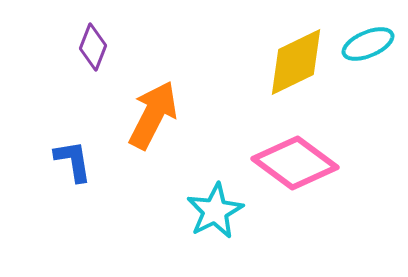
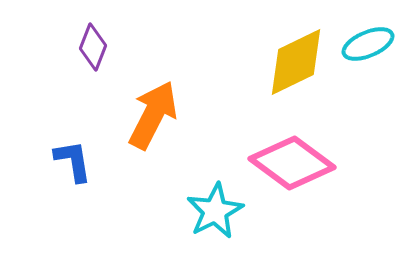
pink diamond: moved 3 px left
